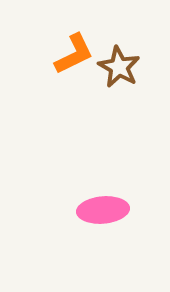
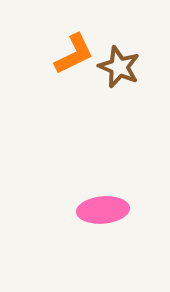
brown star: rotated 6 degrees counterclockwise
